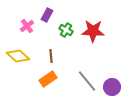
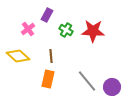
pink cross: moved 1 px right, 3 px down
orange rectangle: rotated 42 degrees counterclockwise
